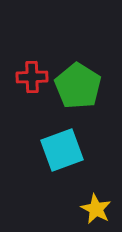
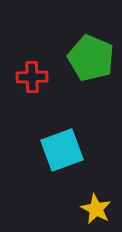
green pentagon: moved 13 px right, 28 px up; rotated 9 degrees counterclockwise
